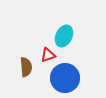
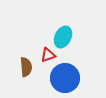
cyan ellipse: moved 1 px left, 1 px down
